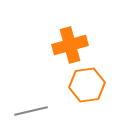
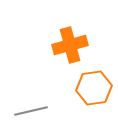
orange hexagon: moved 7 px right, 3 px down
